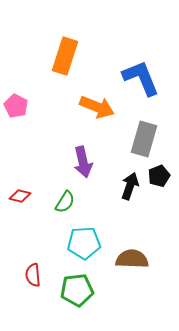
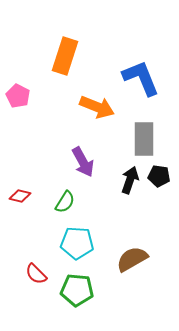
pink pentagon: moved 2 px right, 10 px up
gray rectangle: rotated 16 degrees counterclockwise
purple arrow: rotated 16 degrees counterclockwise
black pentagon: rotated 30 degrees clockwise
black arrow: moved 6 px up
cyan pentagon: moved 7 px left; rotated 8 degrees clockwise
brown semicircle: rotated 32 degrees counterclockwise
red semicircle: moved 3 px right, 1 px up; rotated 40 degrees counterclockwise
green pentagon: rotated 12 degrees clockwise
